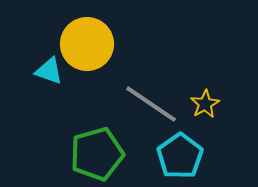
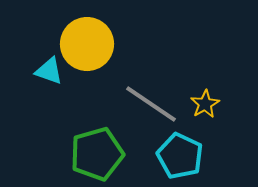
cyan pentagon: rotated 12 degrees counterclockwise
